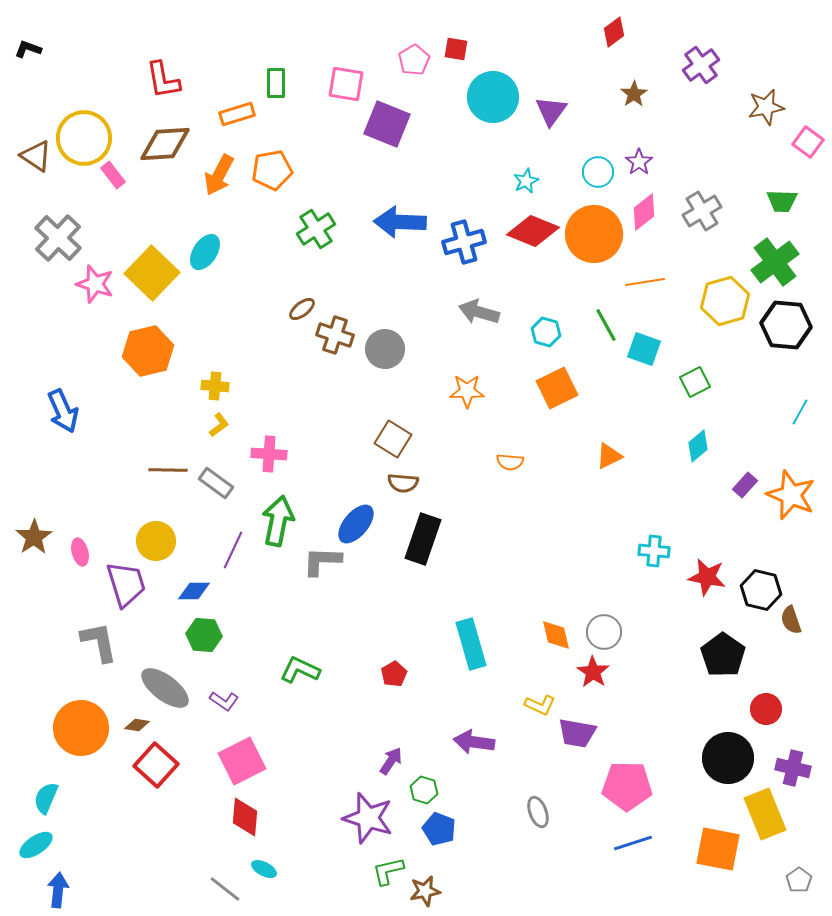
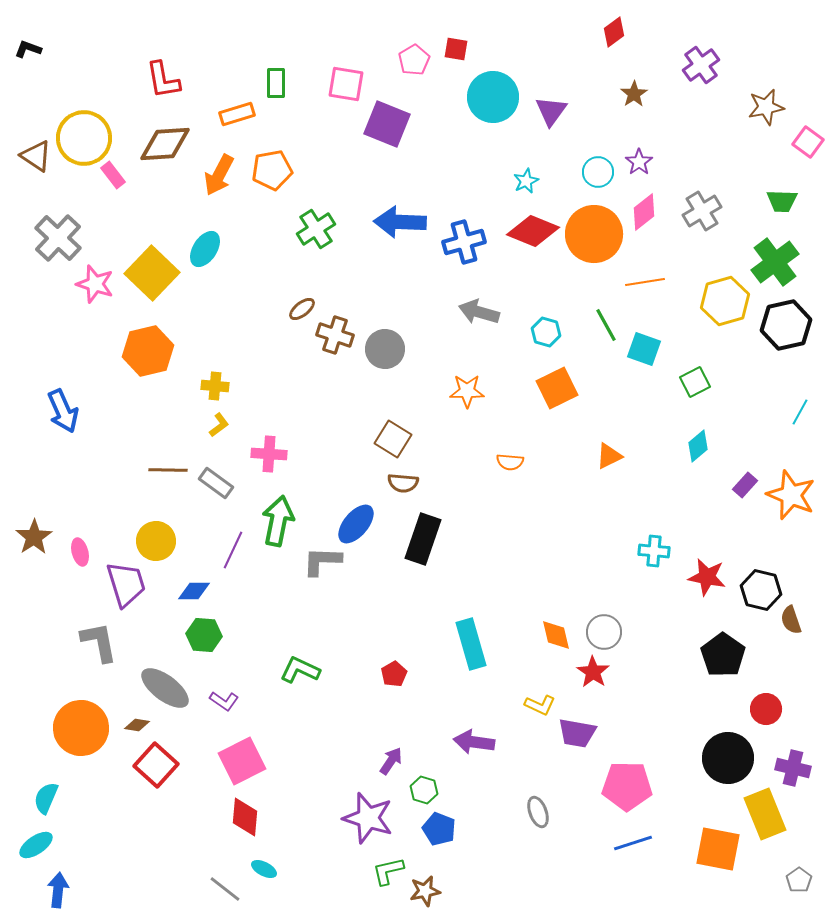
cyan ellipse at (205, 252): moved 3 px up
black hexagon at (786, 325): rotated 18 degrees counterclockwise
